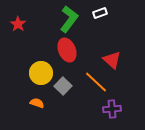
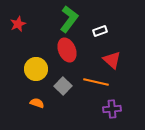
white rectangle: moved 18 px down
red star: rotated 14 degrees clockwise
yellow circle: moved 5 px left, 4 px up
orange line: rotated 30 degrees counterclockwise
